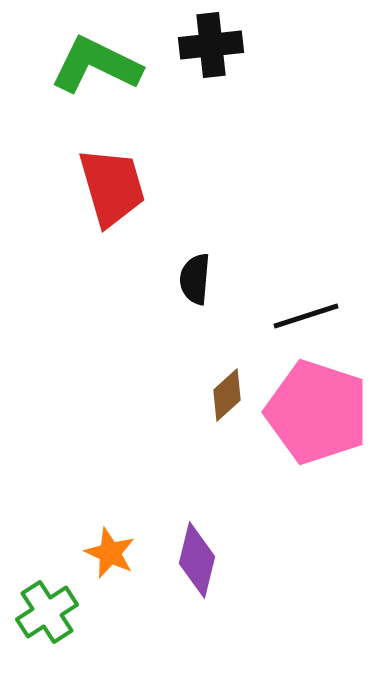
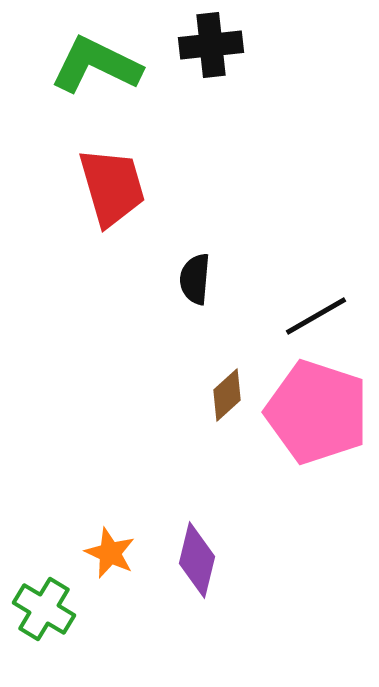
black line: moved 10 px right; rotated 12 degrees counterclockwise
green cross: moved 3 px left, 3 px up; rotated 26 degrees counterclockwise
